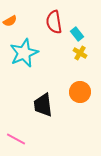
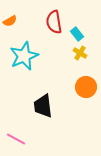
cyan star: moved 3 px down
orange circle: moved 6 px right, 5 px up
black trapezoid: moved 1 px down
